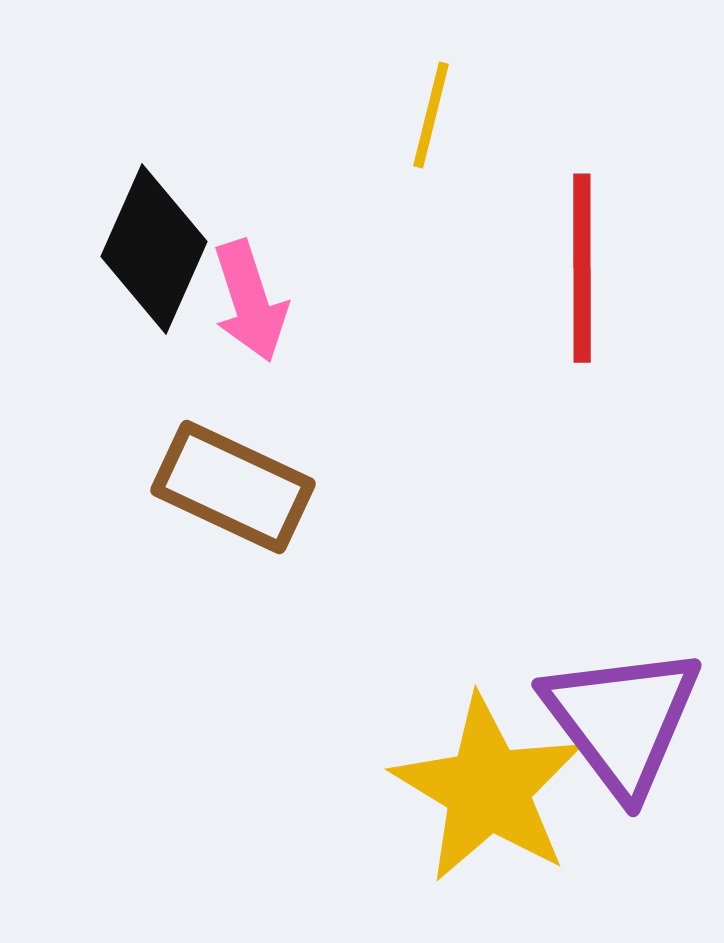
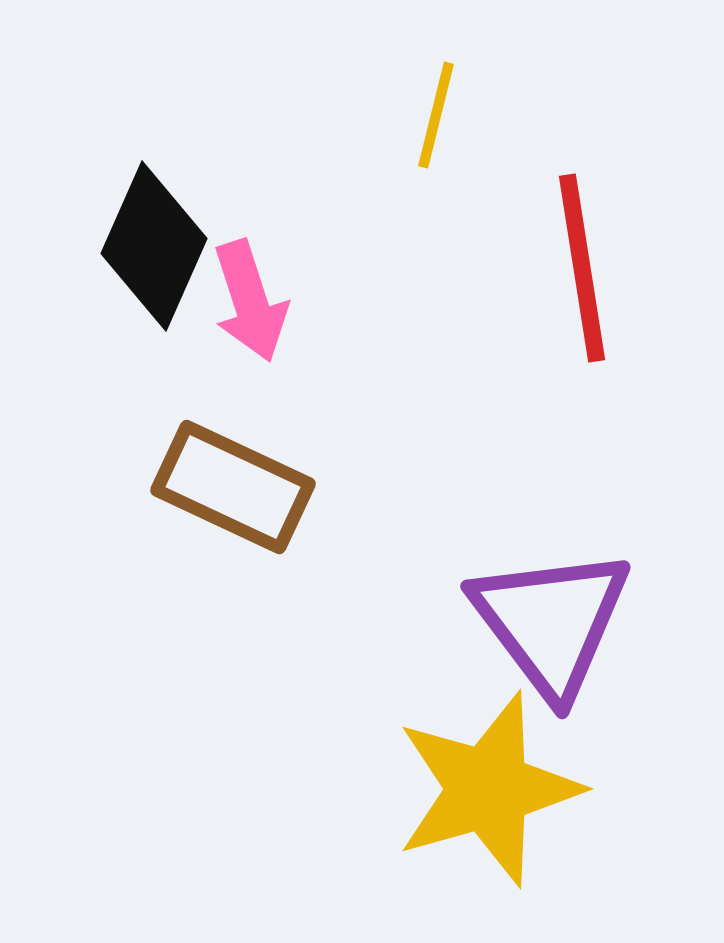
yellow line: moved 5 px right
black diamond: moved 3 px up
red line: rotated 9 degrees counterclockwise
purple triangle: moved 71 px left, 98 px up
yellow star: rotated 25 degrees clockwise
